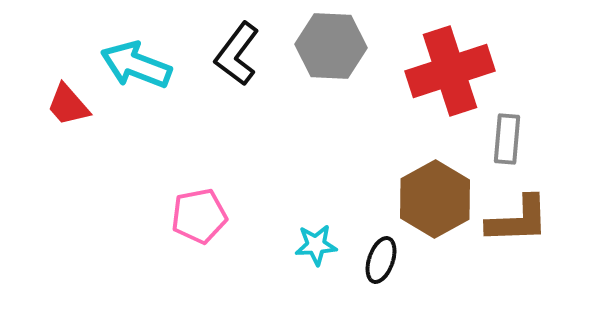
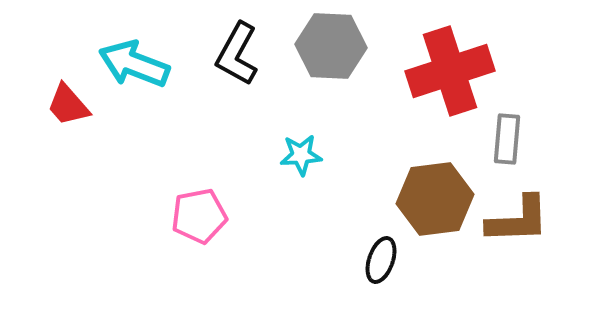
black L-shape: rotated 8 degrees counterclockwise
cyan arrow: moved 2 px left, 1 px up
brown hexagon: rotated 22 degrees clockwise
cyan star: moved 15 px left, 90 px up
